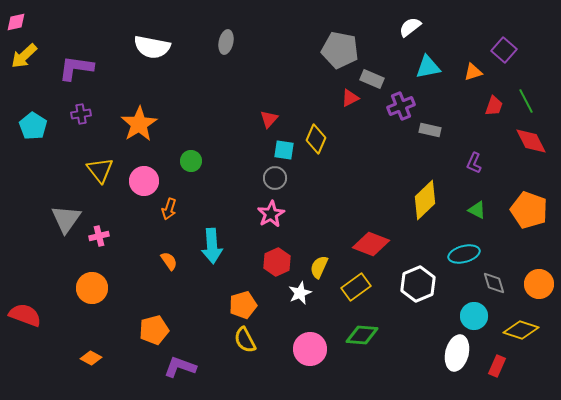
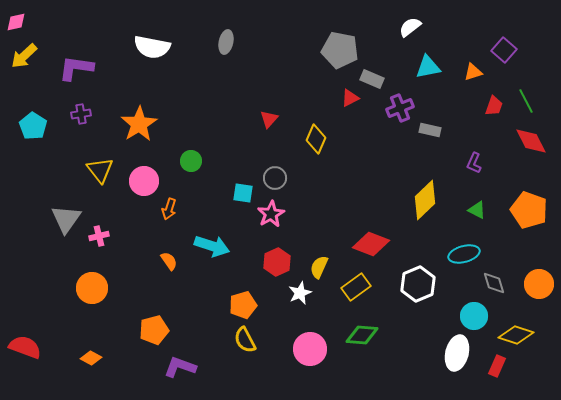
purple cross at (401, 106): moved 1 px left, 2 px down
cyan square at (284, 150): moved 41 px left, 43 px down
cyan arrow at (212, 246): rotated 68 degrees counterclockwise
red semicircle at (25, 315): moved 32 px down
yellow diamond at (521, 330): moved 5 px left, 5 px down
